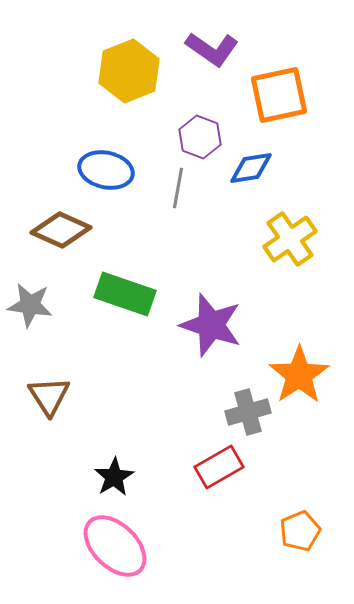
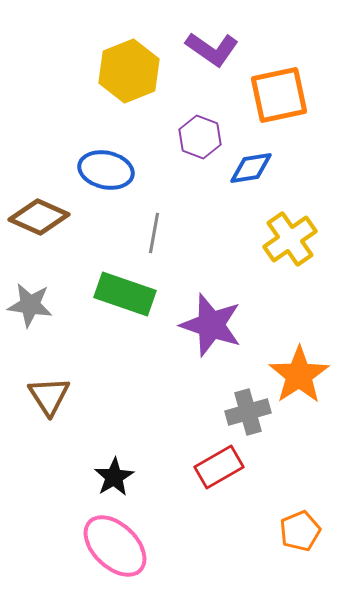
gray line: moved 24 px left, 45 px down
brown diamond: moved 22 px left, 13 px up
